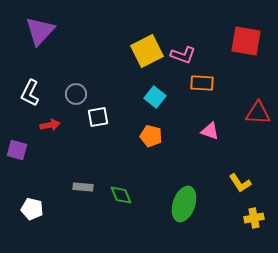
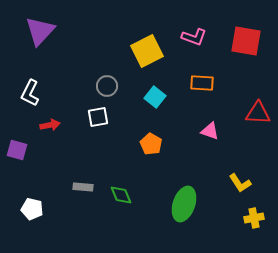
pink L-shape: moved 11 px right, 18 px up
gray circle: moved 31 px right, 8 px up
orange pentagon: moved 8 px down; rotated 15 degrees clockwise
